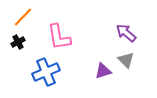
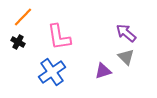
black cross: rotated 32 degrees counterclockwise
gray triangle: moved 3 px up
blue cross: moved 6 px right; rotated 12 degrees counterclockwise
